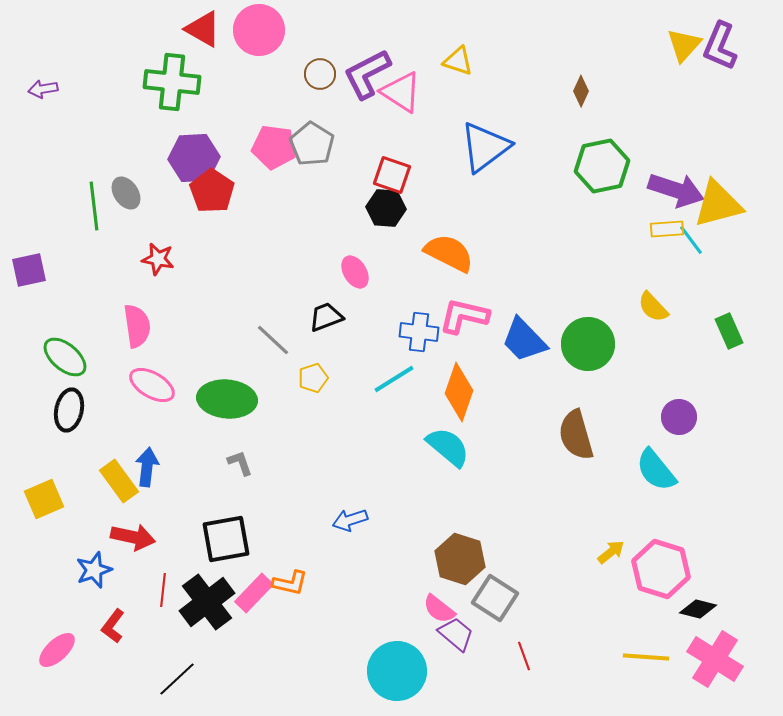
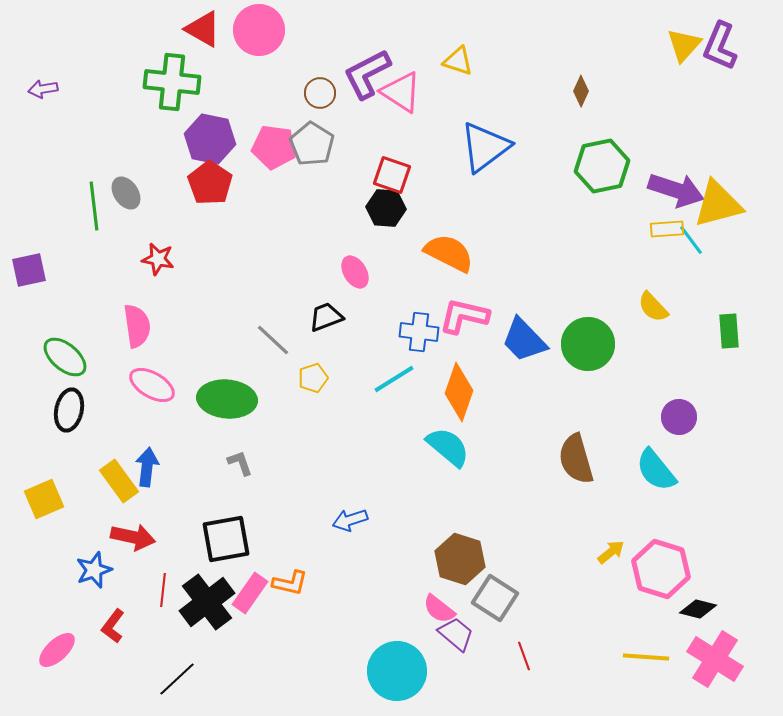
brown circle at (320, 74): moved 19 px down
purple hexagon at (194, 158): moved 16 px right, 19 px up; rotated 15 degrees clockwise
red pentagon at (212, 191): moved 2 px left, 8 px up
green rectangle at (729, 331): rotated 20 degrees clockwise
brown semicircle at (576, 435): moved 24 px down
pink rectangle at (254, 593): moved 4 px left; rotated 9 degrees counterclockwise
